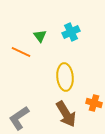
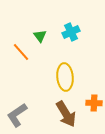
orange line: rotated 24 degrees clockwise
orange cross: rotated 14 degrees counterclockwise
gray L-shape: moved 2 px left, 3 px up
